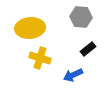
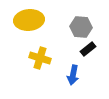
gray hexagon: moved 10 px down
yellow ellipse: moved 1 px left, 8 px up
blue arrow: rotated 54 degrees counterclockwise
